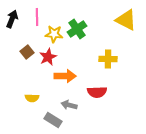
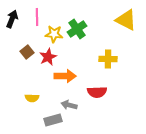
gray rectangle: rotated 48 degrees counterclockwise
